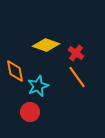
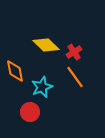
yellow diamond: rotated 24 degrees clockwise
red cross: moved 2 px left, 1 px up; rotated 21 degrees clockwise
orange line: moved 2 px left
cyan star: moved 4 px right, 1 px down
